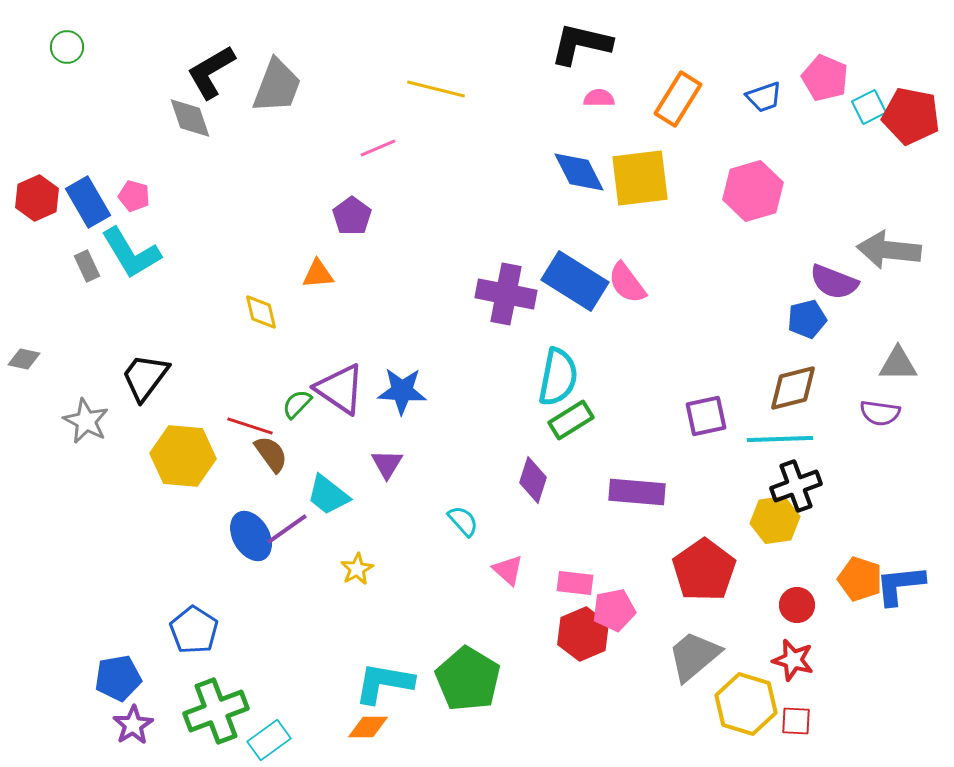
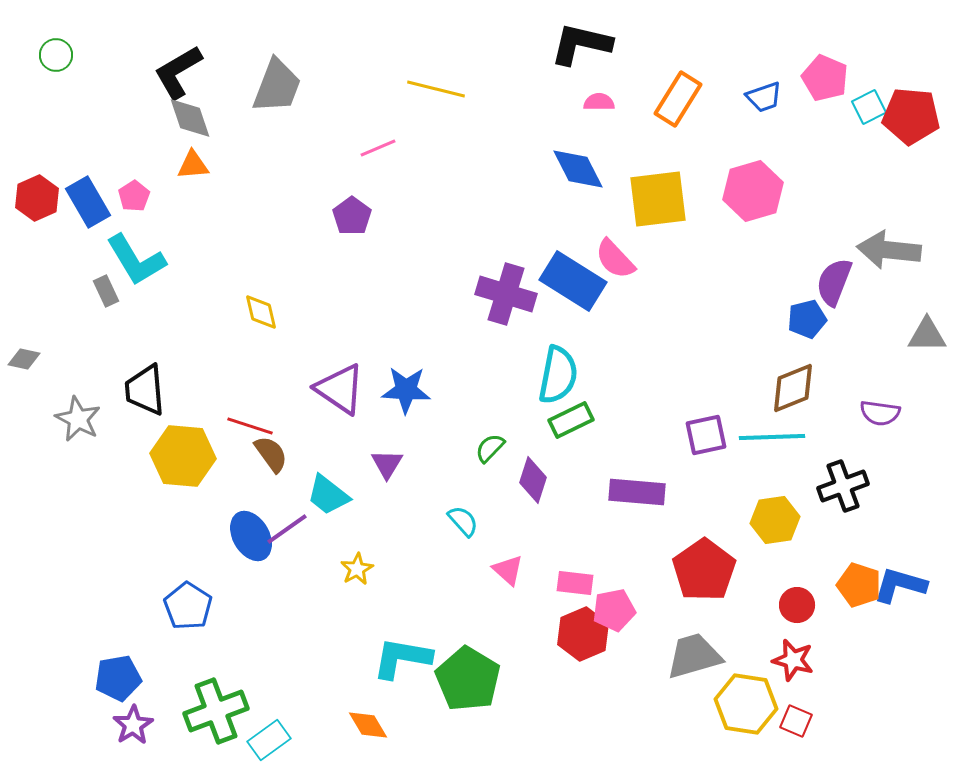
green circle at (67, 47): moved 11 px left, 8 px down
black L-shape at (211, 72): moved 33 px left
pink semicircle at (599, 98): moved 4 px down
red pentagon at (911, 116): rotated 6 degrees counterclockwise
blue diamond at (579, 172): moved 1 px left, 3 px up
yellow square at (640, 178): moved 18 px right, 21 px down
pink pentagon at (134, 196): rotated 24 degrees clockwise
cyan L-shape at (131, 253): moved 5 px right, 7 px down
gray rectangle at (87, 266): moved 19 px right, 25 px down
orange triangle at (318, 274): moved 125 px left, 109 px up
blue rectangle at (575, 281): moved 2 px left
purple semicircle at (834, 282): rotated 90 degrees clockwise
pink semicircle at (627, 283): moved 12 px left, 24 px up; rotated 6 degrees counterclockwise
purple cross at (506, 294): rotated 6 degrees clockwise
gray triangle at (898, 364): moved 29 px right, 29 px up
black trapezoid at (145, 377): moved 13 px down; rotated 42 degrees counterclockwise
cyan semicircle at (558, 377): moved 2 px up
brown diamond at (793, 388): rotated 8 degrees counterclockwise
blue star at (402, 391): moved 4 px right, 1 px up
green semicircle at (297, 404): moved 193 px right, 44 px down
purple square at (706, 416): moved 19 px down
green rectangle at (571, 420): rotated 6 degrees clockwise
gray star at (86, 421): moved 8 px left, 2 px up
cyan line at (780, 439): moved 8 px left, 2 px up
black cross at (796, 486): moved 47 px right
orange pentagon at (860, 579): moved 1 px left, 6 px down
blue L-shape at (900, 585): rotated 22 degrees clockwise
blue pentagon at (194, 630): moved 6 px left, 24 px up
gray trapezoid at (694, 656): rotated 24 degrees clockwise
cyan L-shape at (384, 683): moved 18 px right, 25 px up
yellow hexagon at (746, 704): rotated 8 degrees counterclockwise
red square at (796, 721): rotated 20 degrees clockwise
orange diamond at (368, 727): moved 2 px up; rotated 60 degrees clockwise
